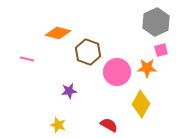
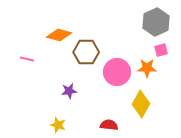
orange diamond: moved 1 px right, 2 px down
brown hexagon: moved 2 px left; rotated 20 degrees counterclockwise
red semicircle: rotated 24 degrees counterclockwise
